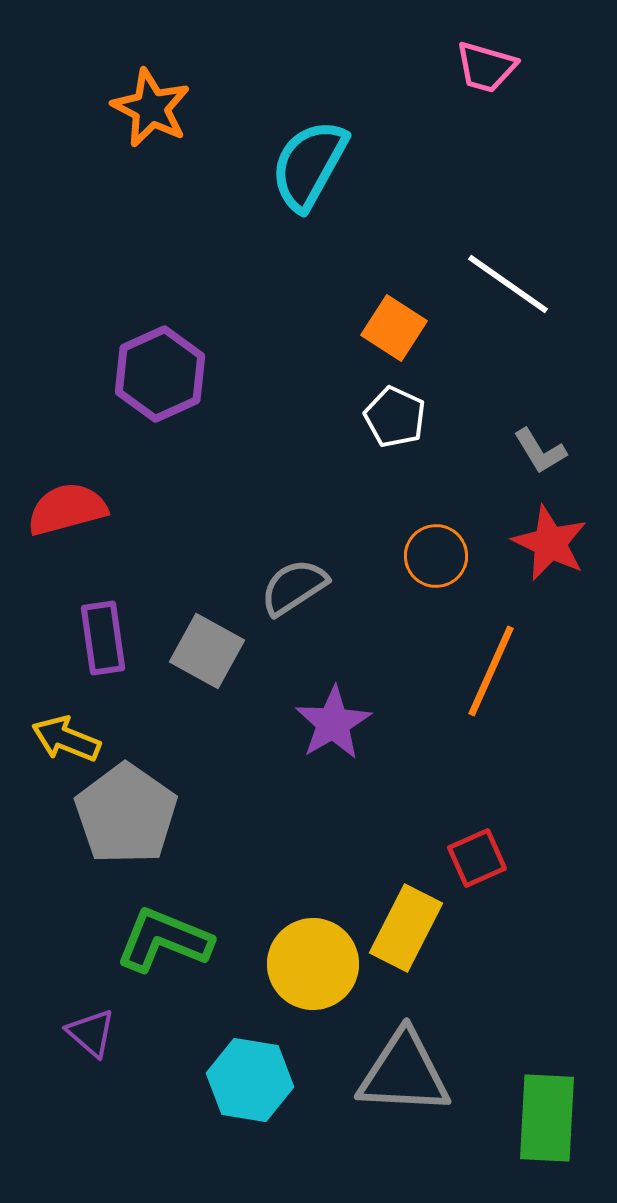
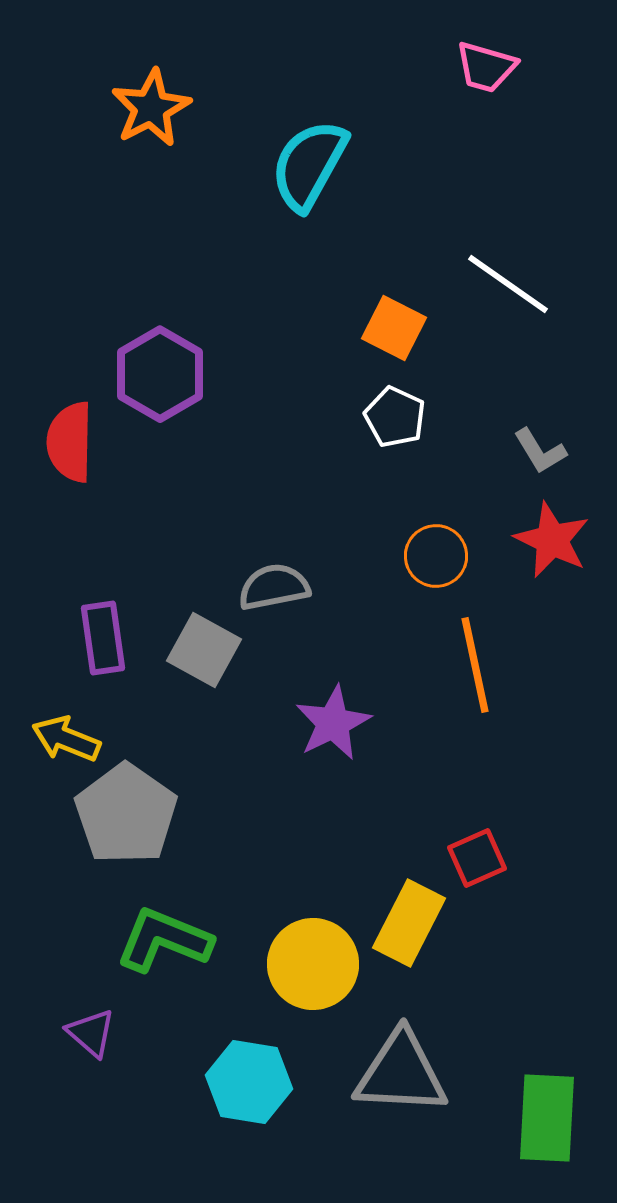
orange star: rotated 18 degrees clockwise
orange square: rotated 6 degrees counterclockwise
purple hexagon: rotated 6 degrees counterclockwise
red semicircle: moved 3 px right, 67 px up; rotated 74 degrees counterclockwise
red star: moved 2 px right, 3 px up
gray semicircle: moved 20 px left; rotated 22 degrees clockwise
gray square: moved 3 px left, 1 px up
orange line: moved 16 px left, 6 px up; rotated 36 degrees counterclockwise
purple star: rotated 4 degrees clockwise
yellow rectangle: moved 3 px right, 5 px up
gray triangle: moved 3 px left
cyan hexagon: moved 1 px left, 2 px down
